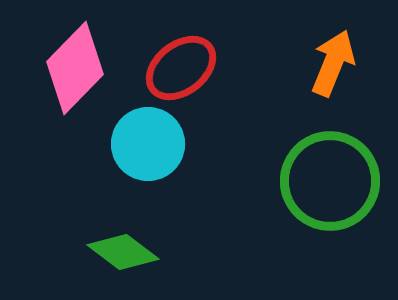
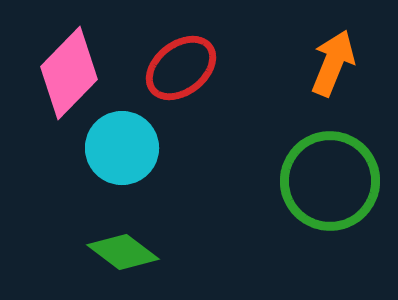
pink diamond: moved 6 px left, 5 px down
cyan circle: moved 26 px left, 4 px down
